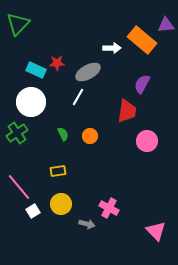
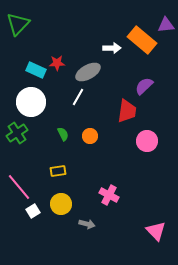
purple semicircle: moved 2 px right, 2 px down; rotated 18 degrees clockwise
pink cross: moved 13 px up
